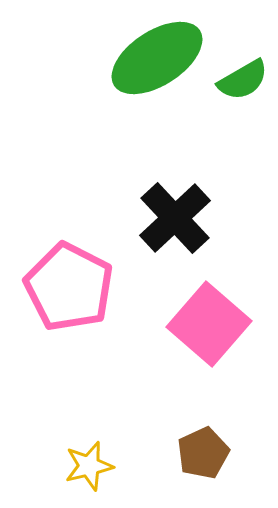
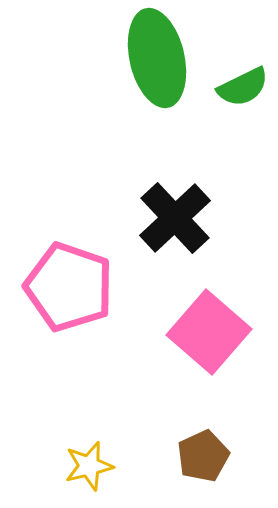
green ellipse: rotated 70 degrees counterclockwise
green semicircle: moved 7 px down; rotated 4 degrees clockwise
pink pentagon: rotated 8 degrees counterclockwise
pink square: moved 8 px down
brown pentagon: moved 3 px down
